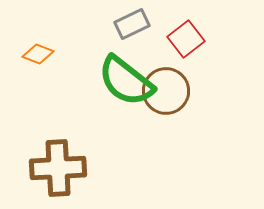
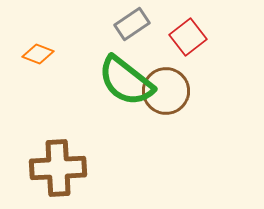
gray rectangle: rotated 8 degrees counterclockwise
red square: moved 2 px right, 2 px up
